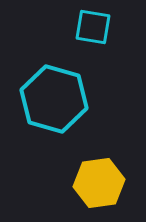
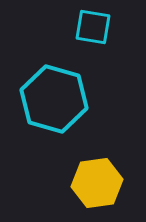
yellow hexagon: moved 2 px left
